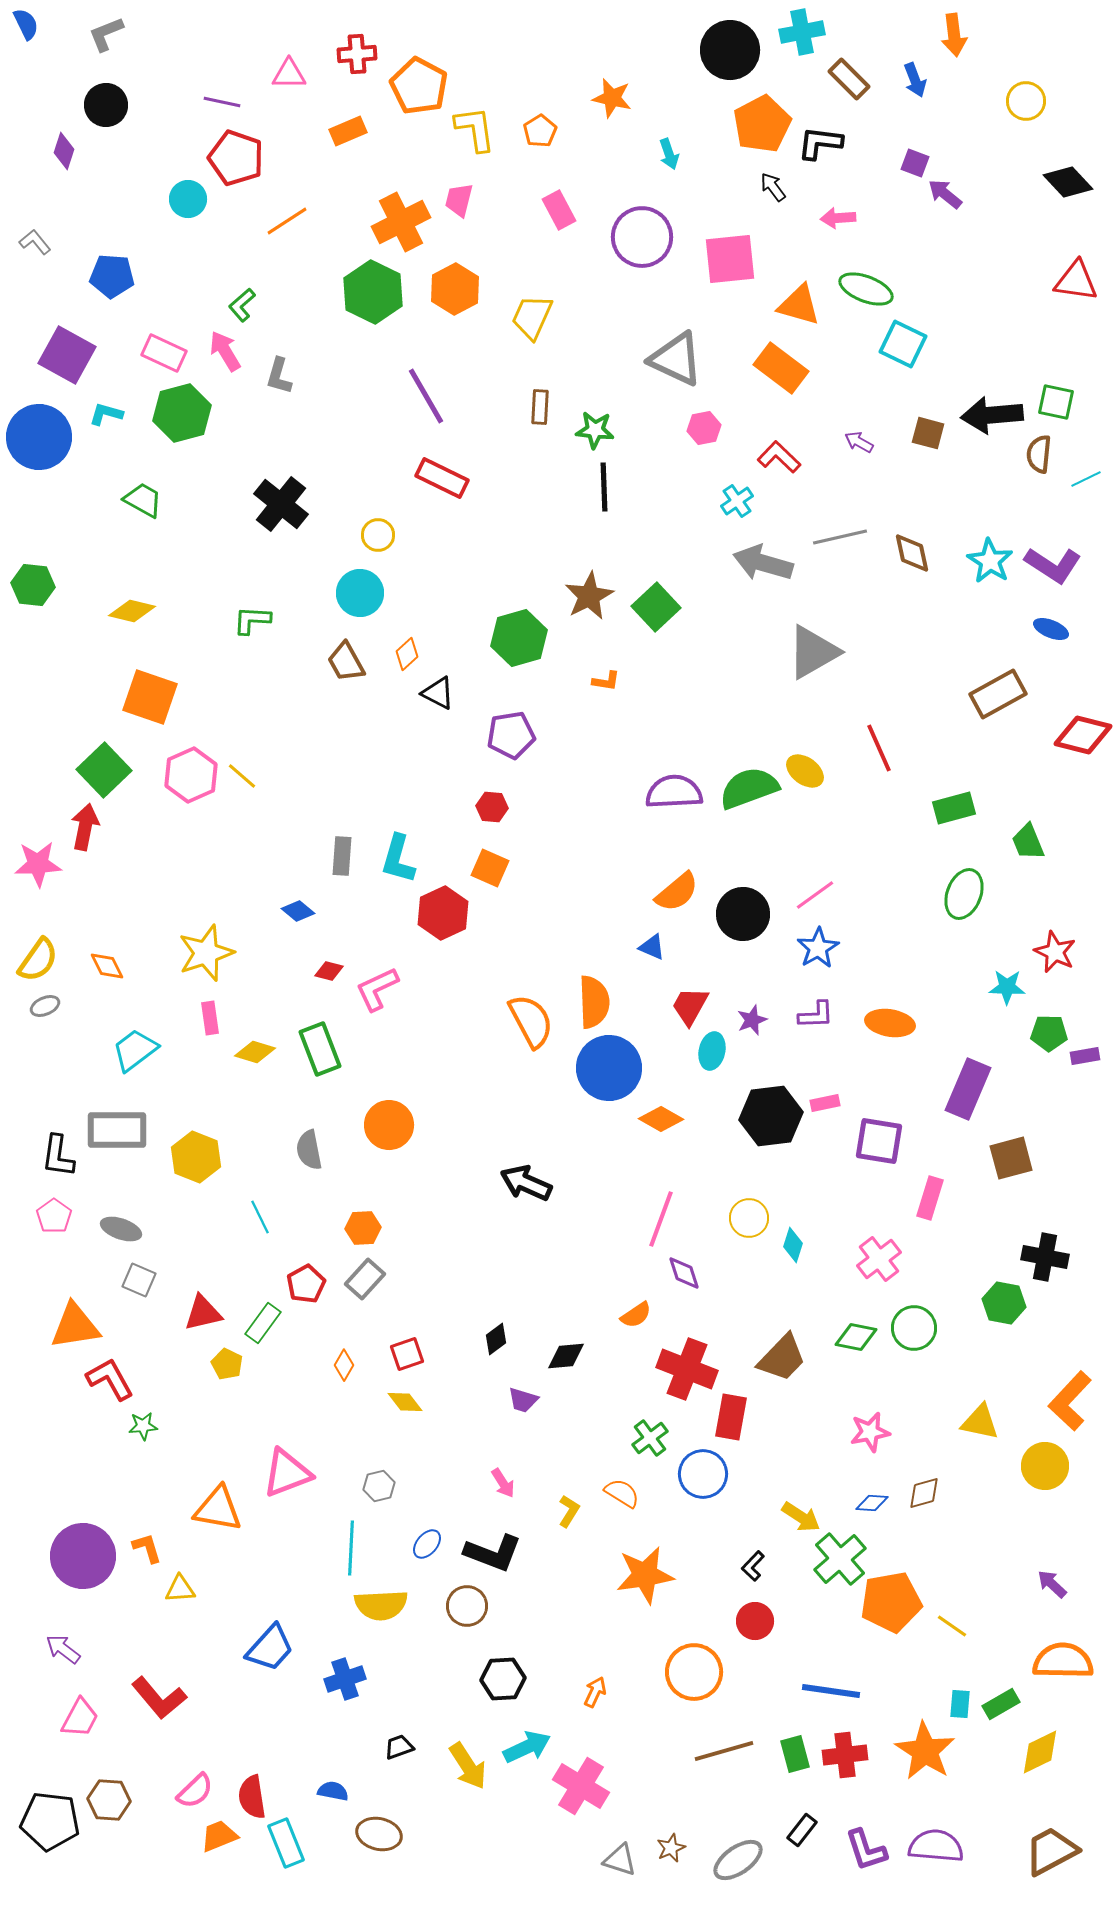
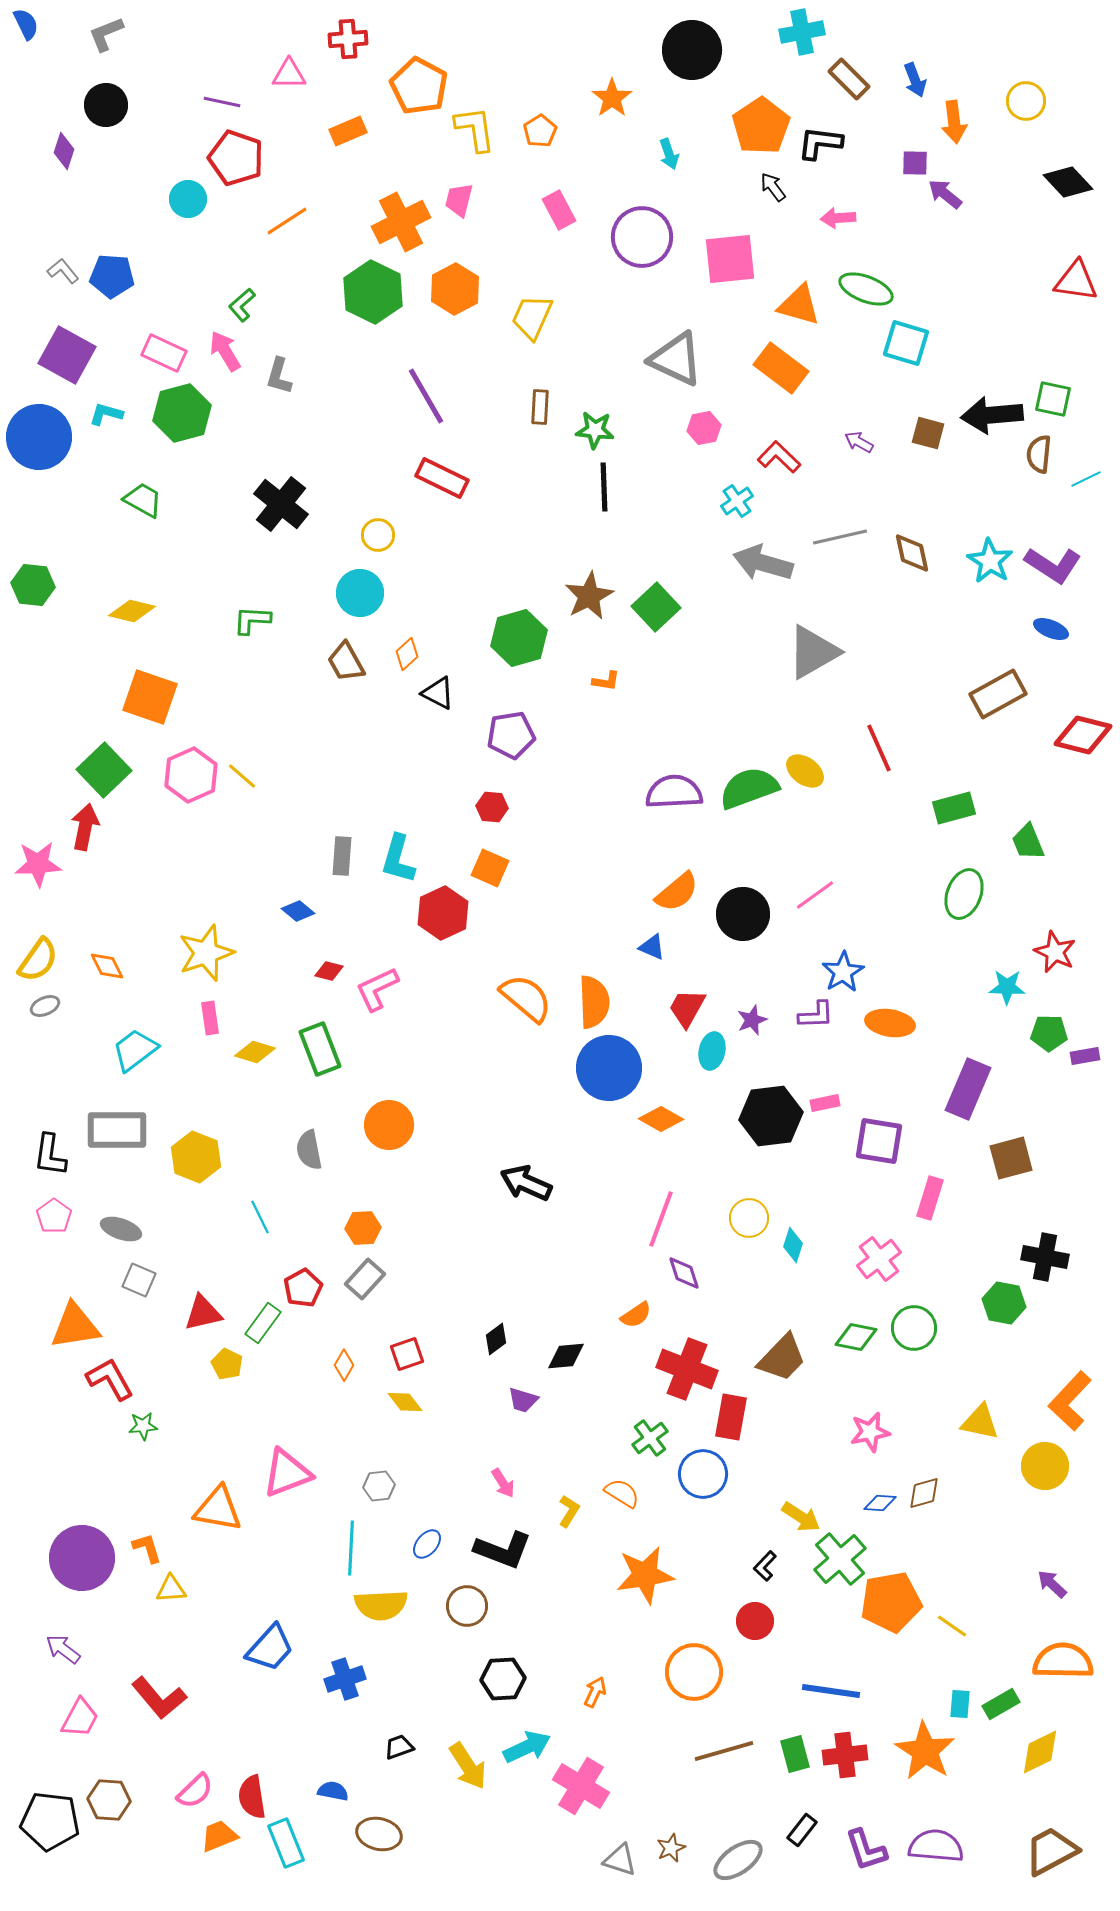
orange arrow at (954, 35): moved 87 px down
black circle at (730, 50): moved 38 px left
red cross at (357, 54): moved 9 px left, 15 px up
orange star at (612, 98): rotated 24 degrees clockwise
orange pentagon at (762, 124): moved 1 px left, 2 px down; rotated 6 degrees counterclockwise
purple square at (915, 163): rotated 20 degrees counterclockwise
gray L-shape at (35, 242): moved 28 px right, 29 px down
cyan square at (903, 344): moved 3 px right, 1 px up; rotated 9 degrees counterclockwise
green square at (1056, 402): moved 3 px left, 3 px up
blue star at (818, 948): moved 25 px right, 24 px down
red trapezoid at (690, 1006): moved 3 px left, 2 px down
orange semicircle at (531, 1021): moved 5 px left, 23 px up; rotated 22 degrees counterclockwise
black L-shape at (58, 1156): moved 8 px left, 1 px up
red pentagon at (306, 1284): moved 3 px left, 4 px down
gray hexagon at (379, 1486): rotated 8 degrees clockwise
blue diamond at (872, 1503): moved 8 px right
black L-shape at (493, 1553): moved 10 px right, 3 px up
purple circle at (83, 1556): moved 1 px left, 2 px down
black L-shape at (753, 1566): moved 12 px right
yellow triangle at (180, 1589): moved 9 px left
